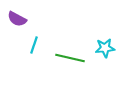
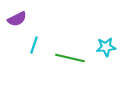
purple semicircle: rotated 54 degrees counterclockwise
cyan star: moved 1 px right, 1 px up
